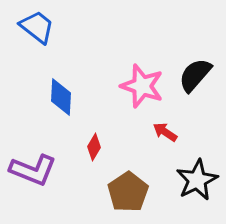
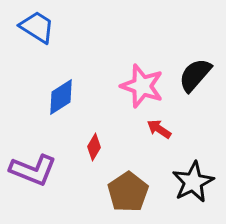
blue trapezoid: rotated 6 degrees counterclockwise
blue diamond: rotated 54 degrees clockwise
red arrow: moved 6 px left, 3 px up
black star: moved 4 px left, 2 px down
